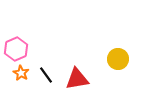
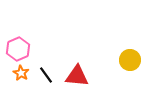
pink hexagon: moved 2 px right
yellow circle: moved 12 px right, 1 px down
red triangle: moved 3 px up; rotated 15 degrees clockwise
